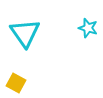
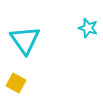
cyan triangle: moved 7 px down
